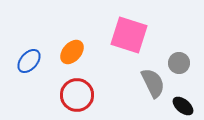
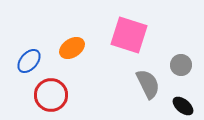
orange ellipse: moved 4 px up; rotated 15 degrees clockwise
gray circle: moved 2 px right, 2 px down
gray semicircle: moved 5 px left, 1 px down
red circle: moved 26 px left
